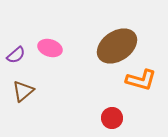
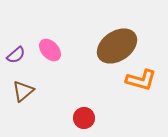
pink ellipse: moved 2 px down; rotated 30 degrees clockwise
red circle: moved 28 px left
